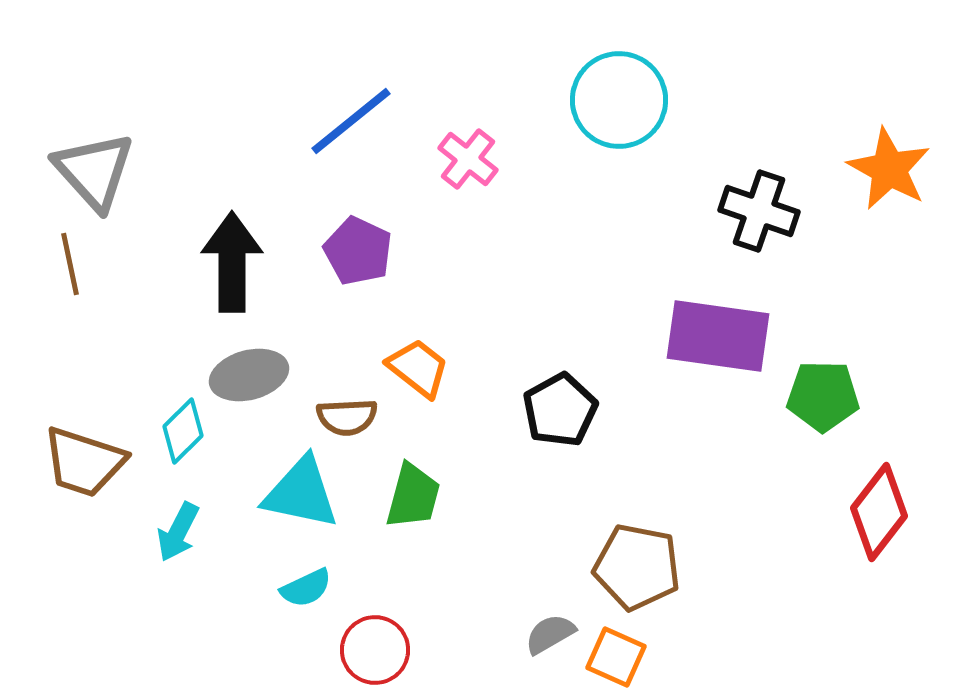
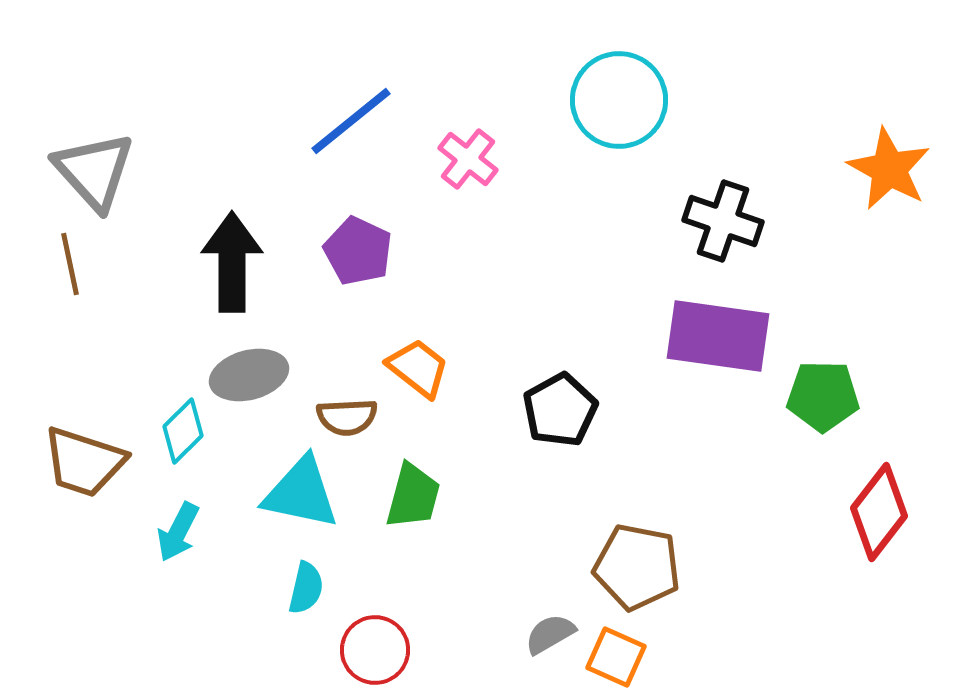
black cross: moved 36 px left, 10 px down
cyan semicircle: rotated 52 degrees counterclockwise
